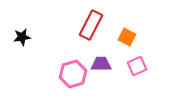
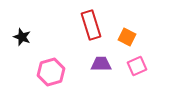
red rectangle: rotated 44 degrees counterclockwise
black star: rotated 30 degrees clockwise
pink hexagon: moved 22 px left, 2 px up
